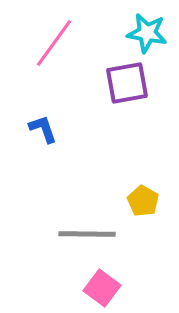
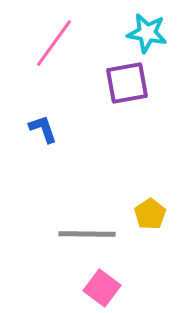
yellow pentagon: moved 7 px right, 13 px down; rotated 8 degrees clockwise
